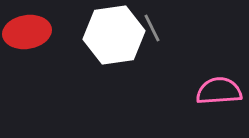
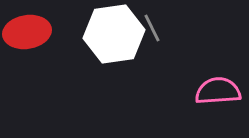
white hexagon: moved 1 px up
pink semicircle: moved 1 px left
